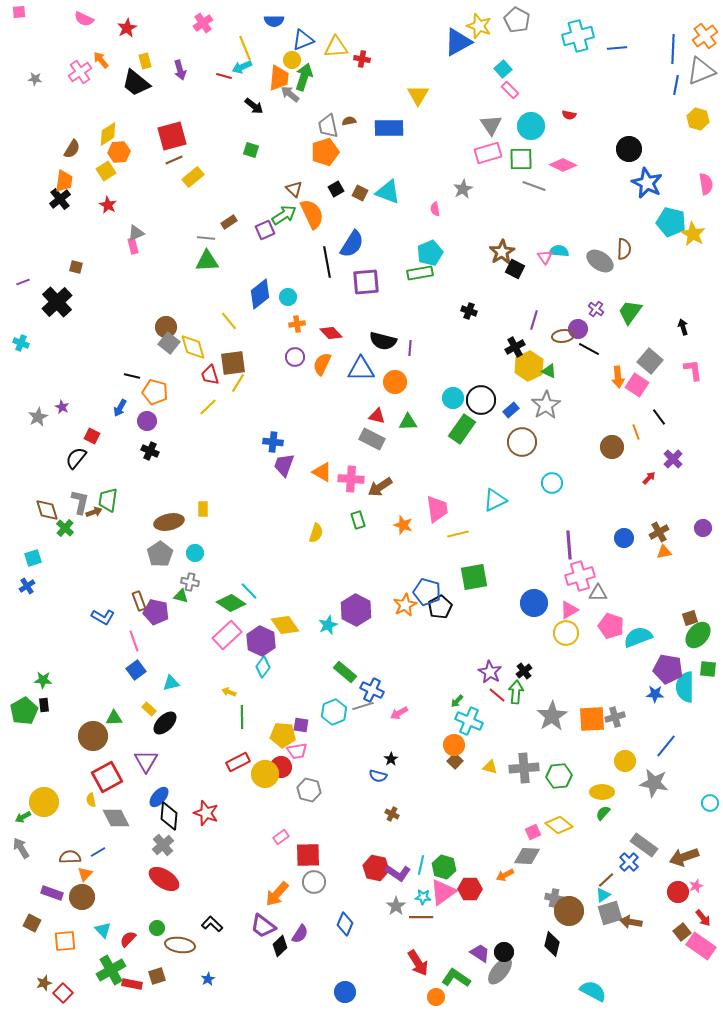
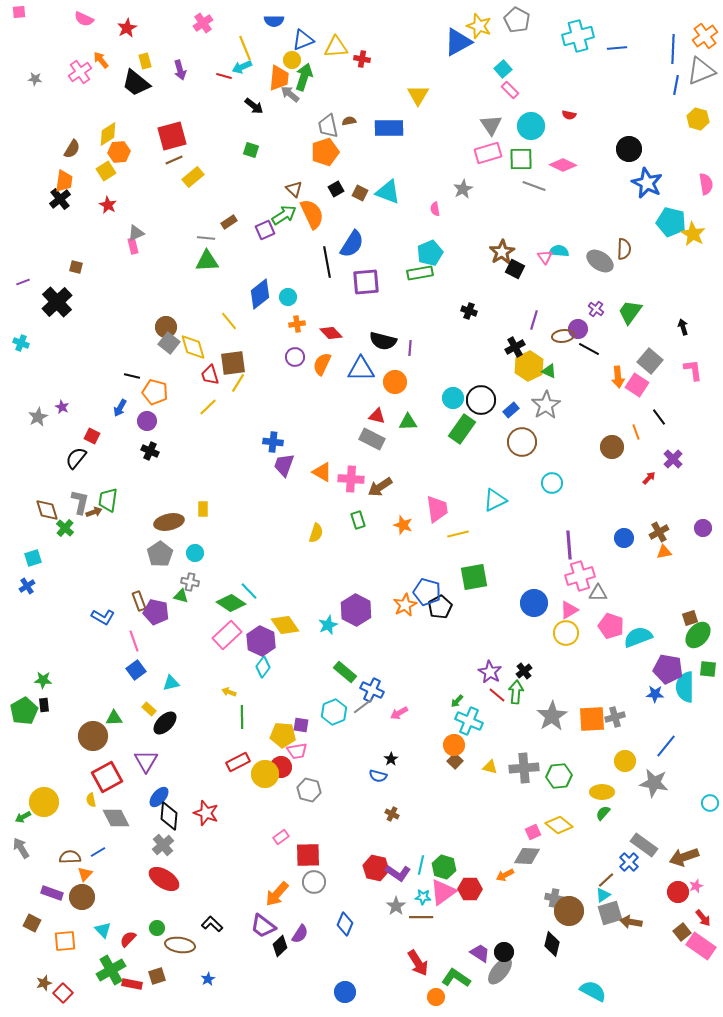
gray line at (363, 706): rotated 20 degrees counterclockwise
